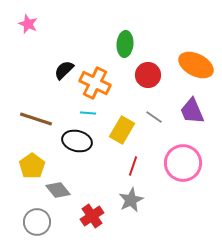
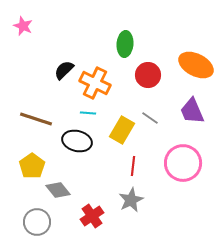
pink star: moved 5 px left, 2 px down
gray line: moved 4 px left, 1 px down
red line: rotated 12 degrees counterclockwise
